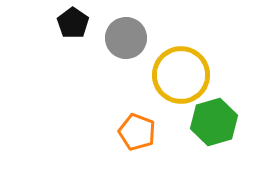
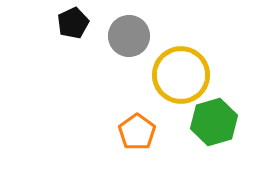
black pentagon: rotated 12 degrees clockwise
gray circle: moved 3 px right, 2 px up
orange pentagon: rotated 15 degrees clockwise
